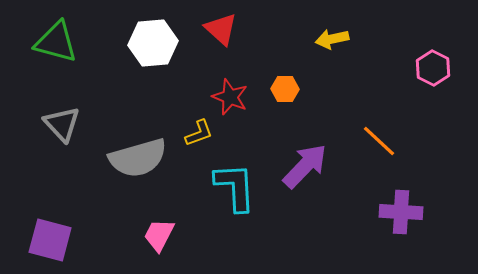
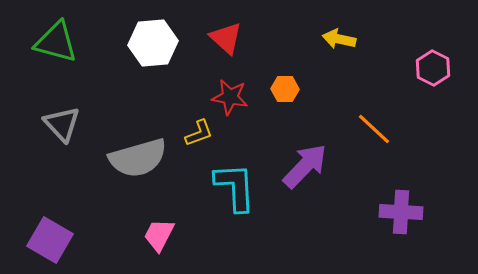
red triangle: moved 5 px right, 9 px down
yellow arrow: moved 7 px right; rotated 24 degrees clockwise
red star: rotated 12 degrees counterclockwise
orange line: moved 5 px left, 12 px up
purple square: rotated 15 degrees clockwise
